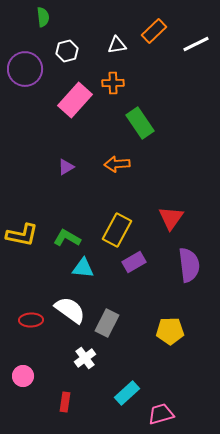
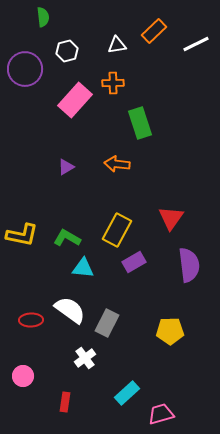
green rectangle: rotated 16 degrees clockwise
orange arrow: rotated 10 degrees clockwise
